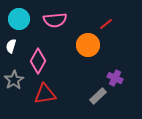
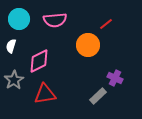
pink diamond: moved 1 px right; rotated 35 degrees clockwise
